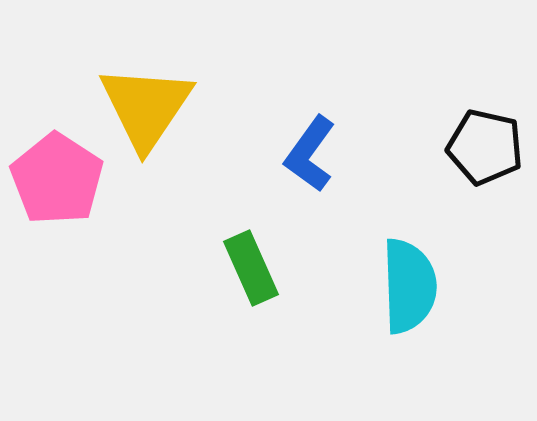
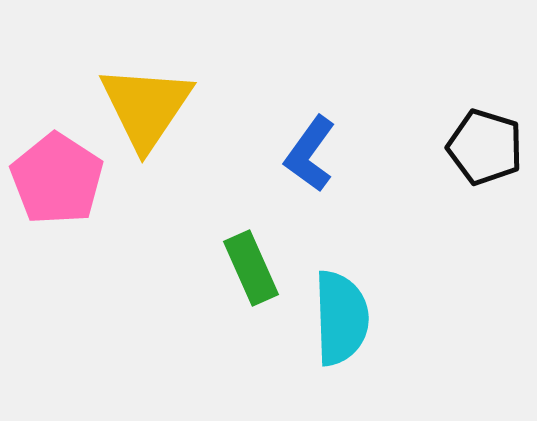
black pentagon: rotated 4 degrees clockwise
cyan semicircle: moved 68 px left, 32 px down
